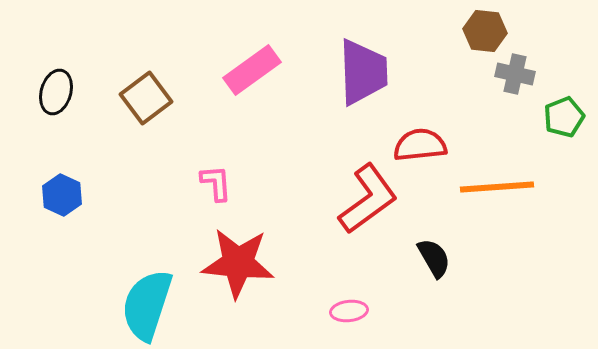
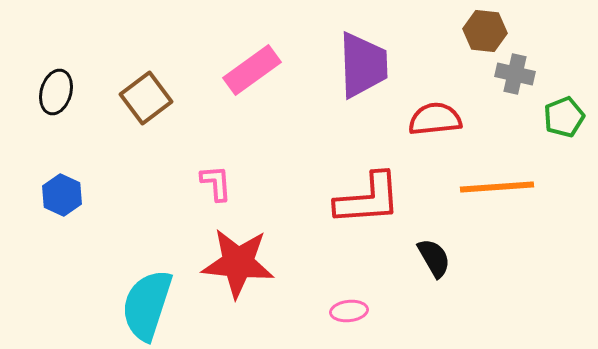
purple trapezoid: moved 7 px up
red semicircle: moved 15 px right, 26 px up
red L-shape: rotated 32 degrees clockwise
